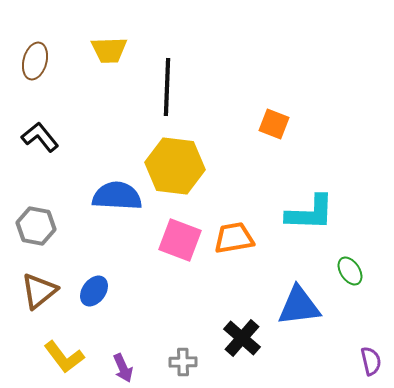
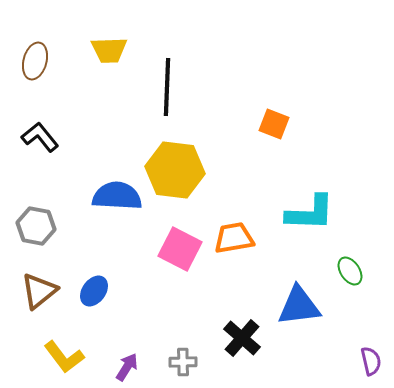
yellow hexagon: moved 4 px down
pink square: moved 9 px down; rotated 6 degrees clockwise
purple arrow: moved 4 px right, 1 px up; rotated 124 degrees counterclockwise
